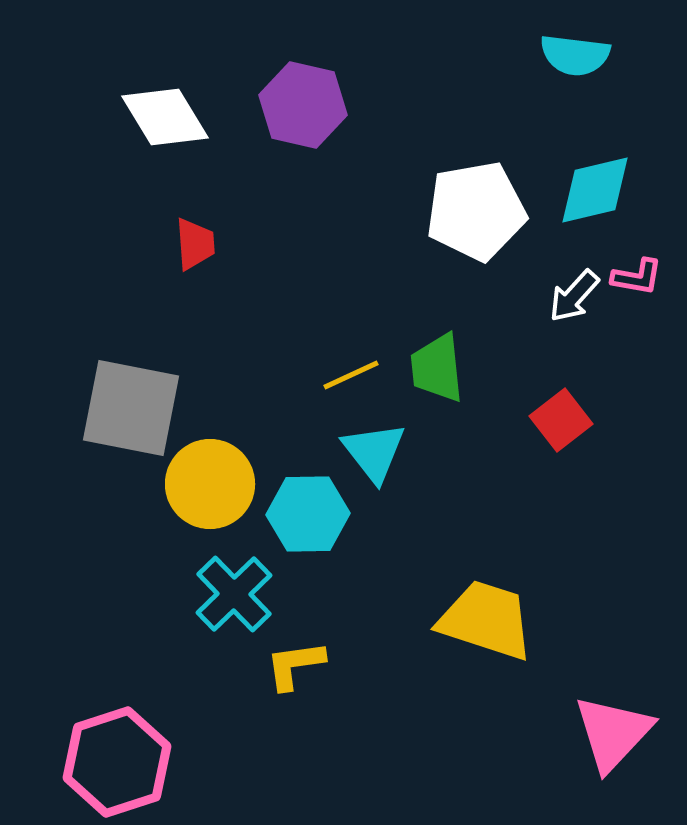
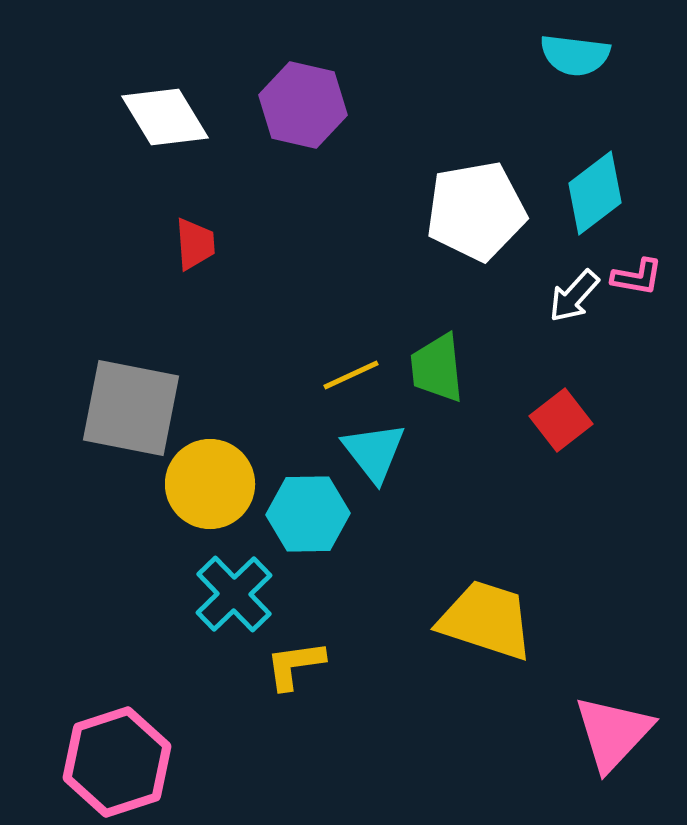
cyan diamond: moved 3 px down; rotated 24 degrees counterclockwise
